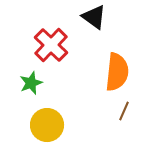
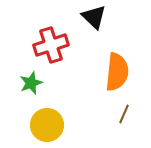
black triangle: rotated 8 degrees clockwise
red cross: rotated 28 degrees clockwise
brown line: moved 3 px down
